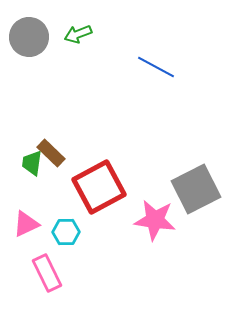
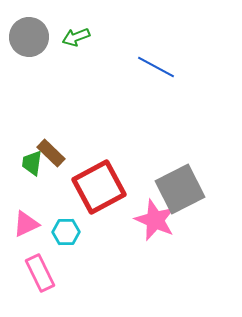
green arrow: moved 2 px left, 3 px down
gray square: moved 16 px left
pink star: rotated 15 degrees clockwise
pink rectangle: moved 7 px left
